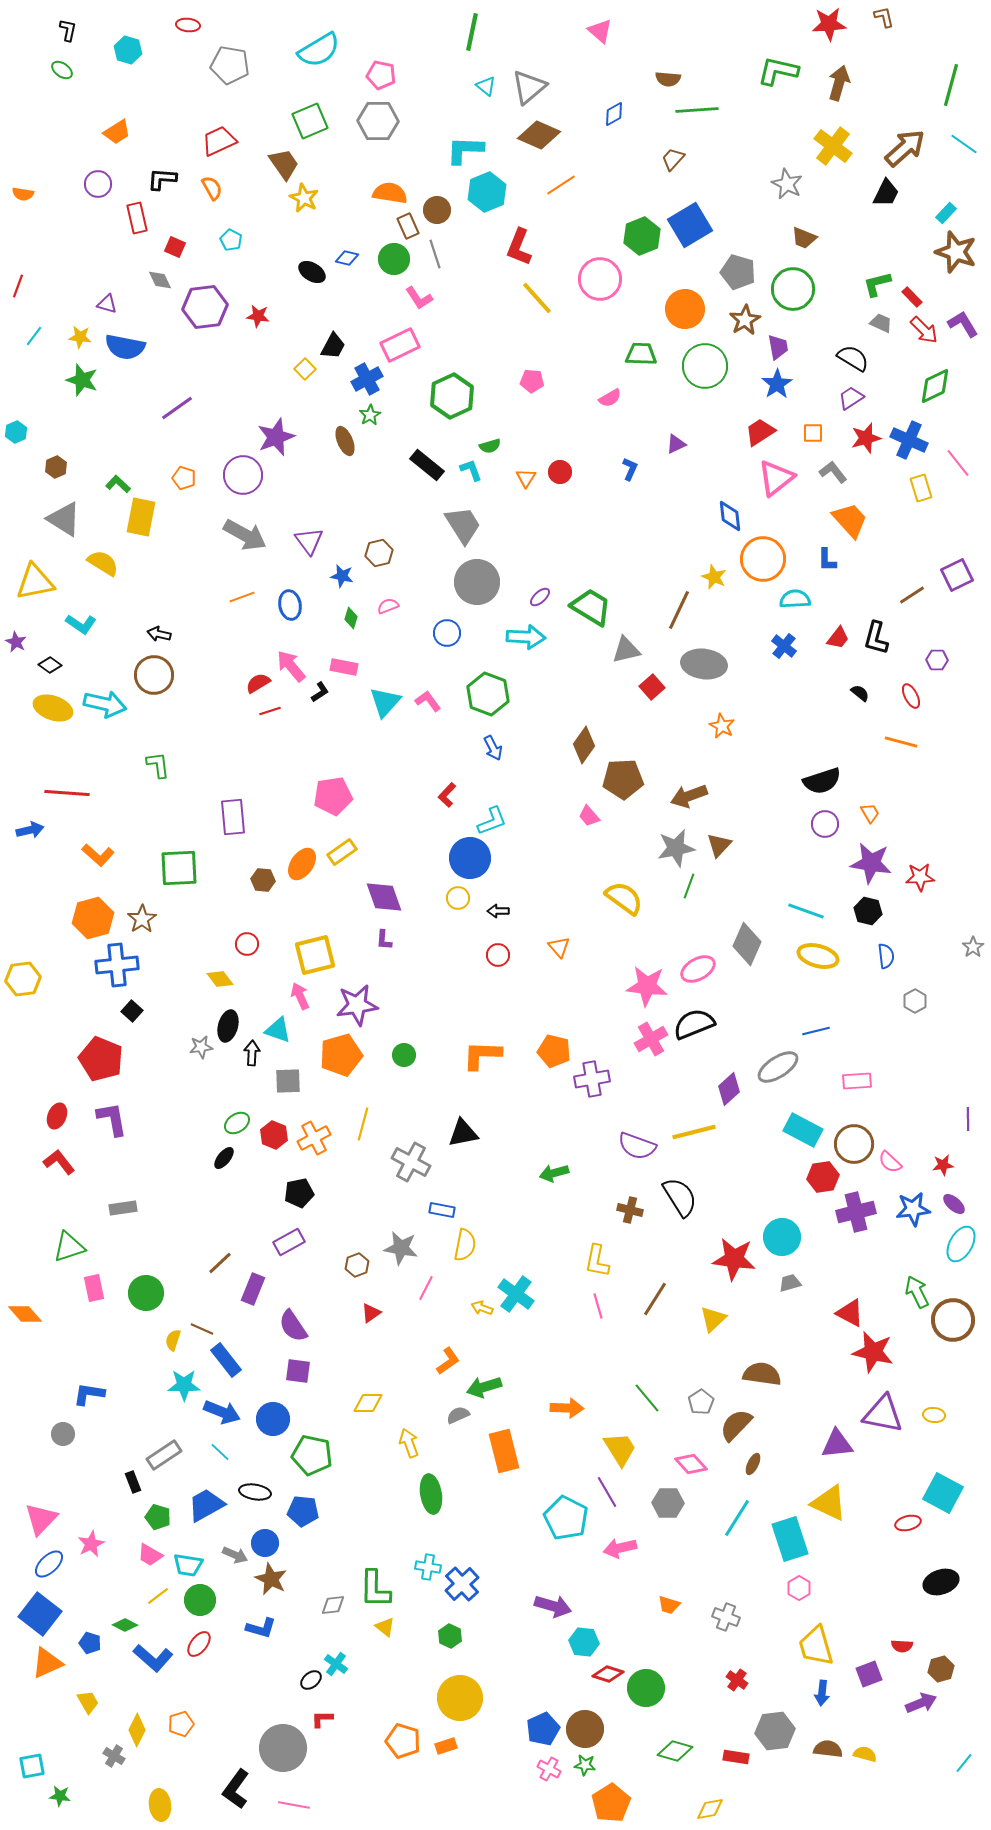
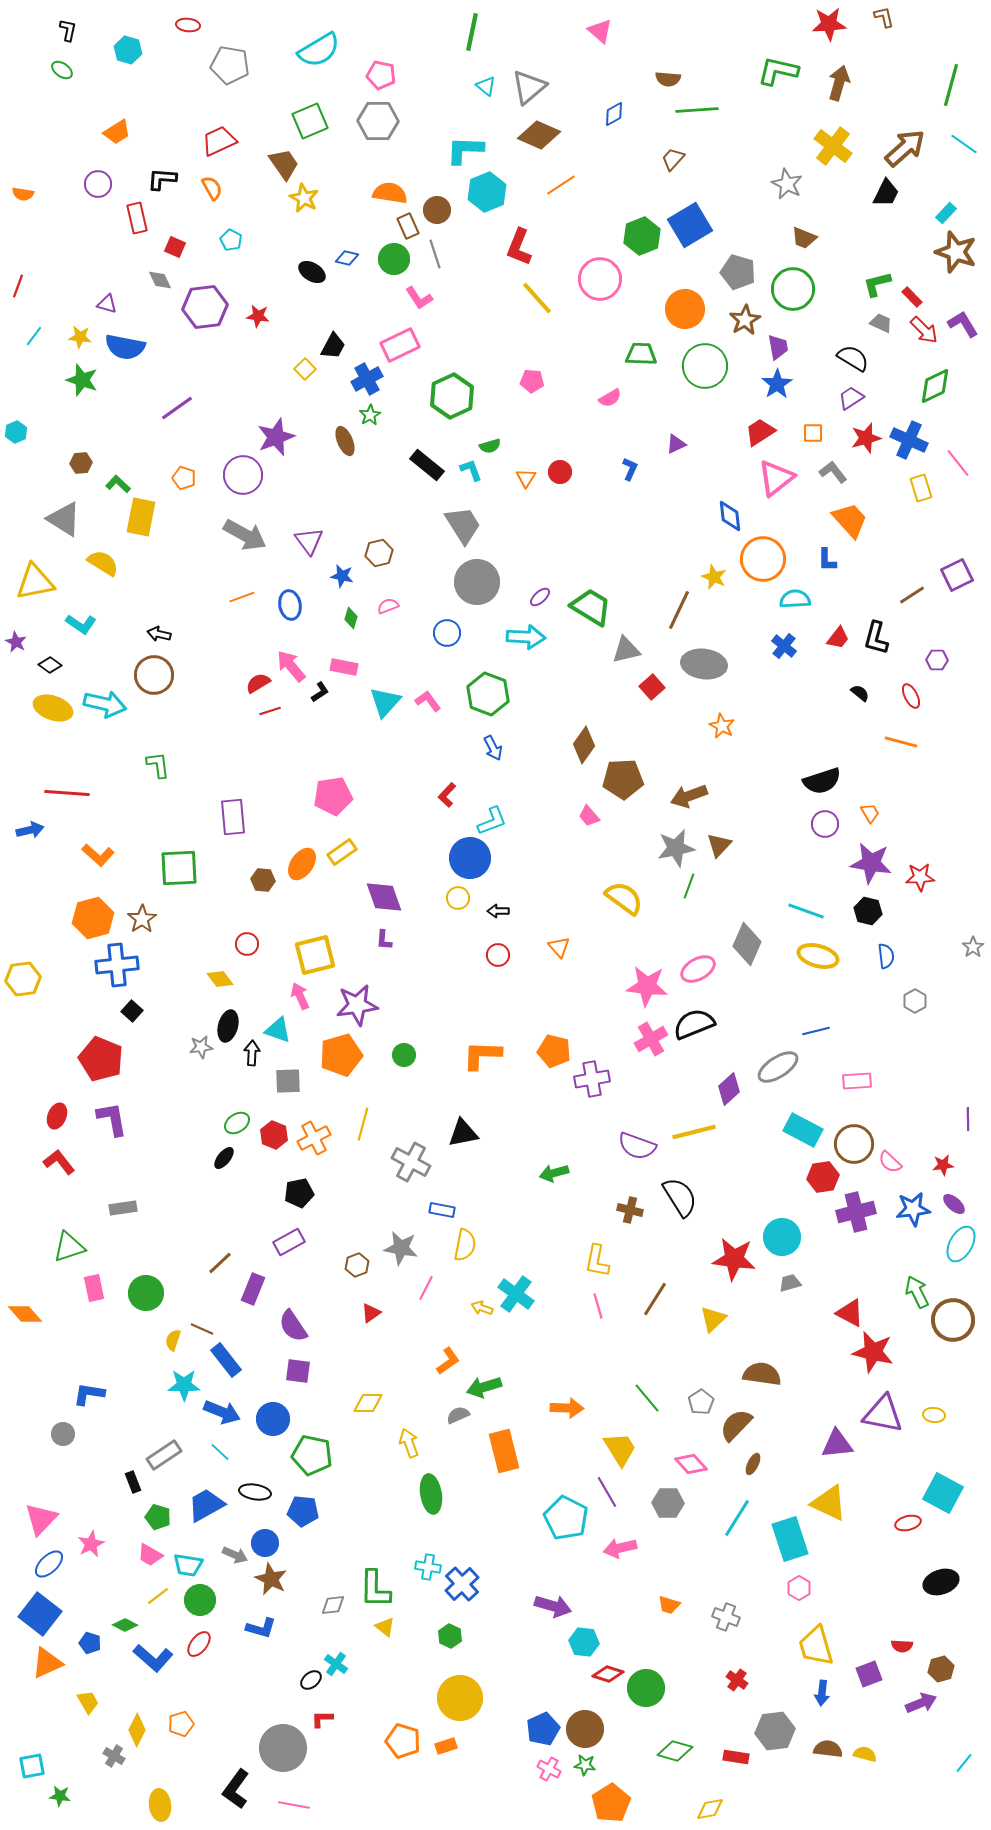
brown hexagon at (56, 467): moved 25 px right, 4 px up; rotated 20 degrees clockwise
